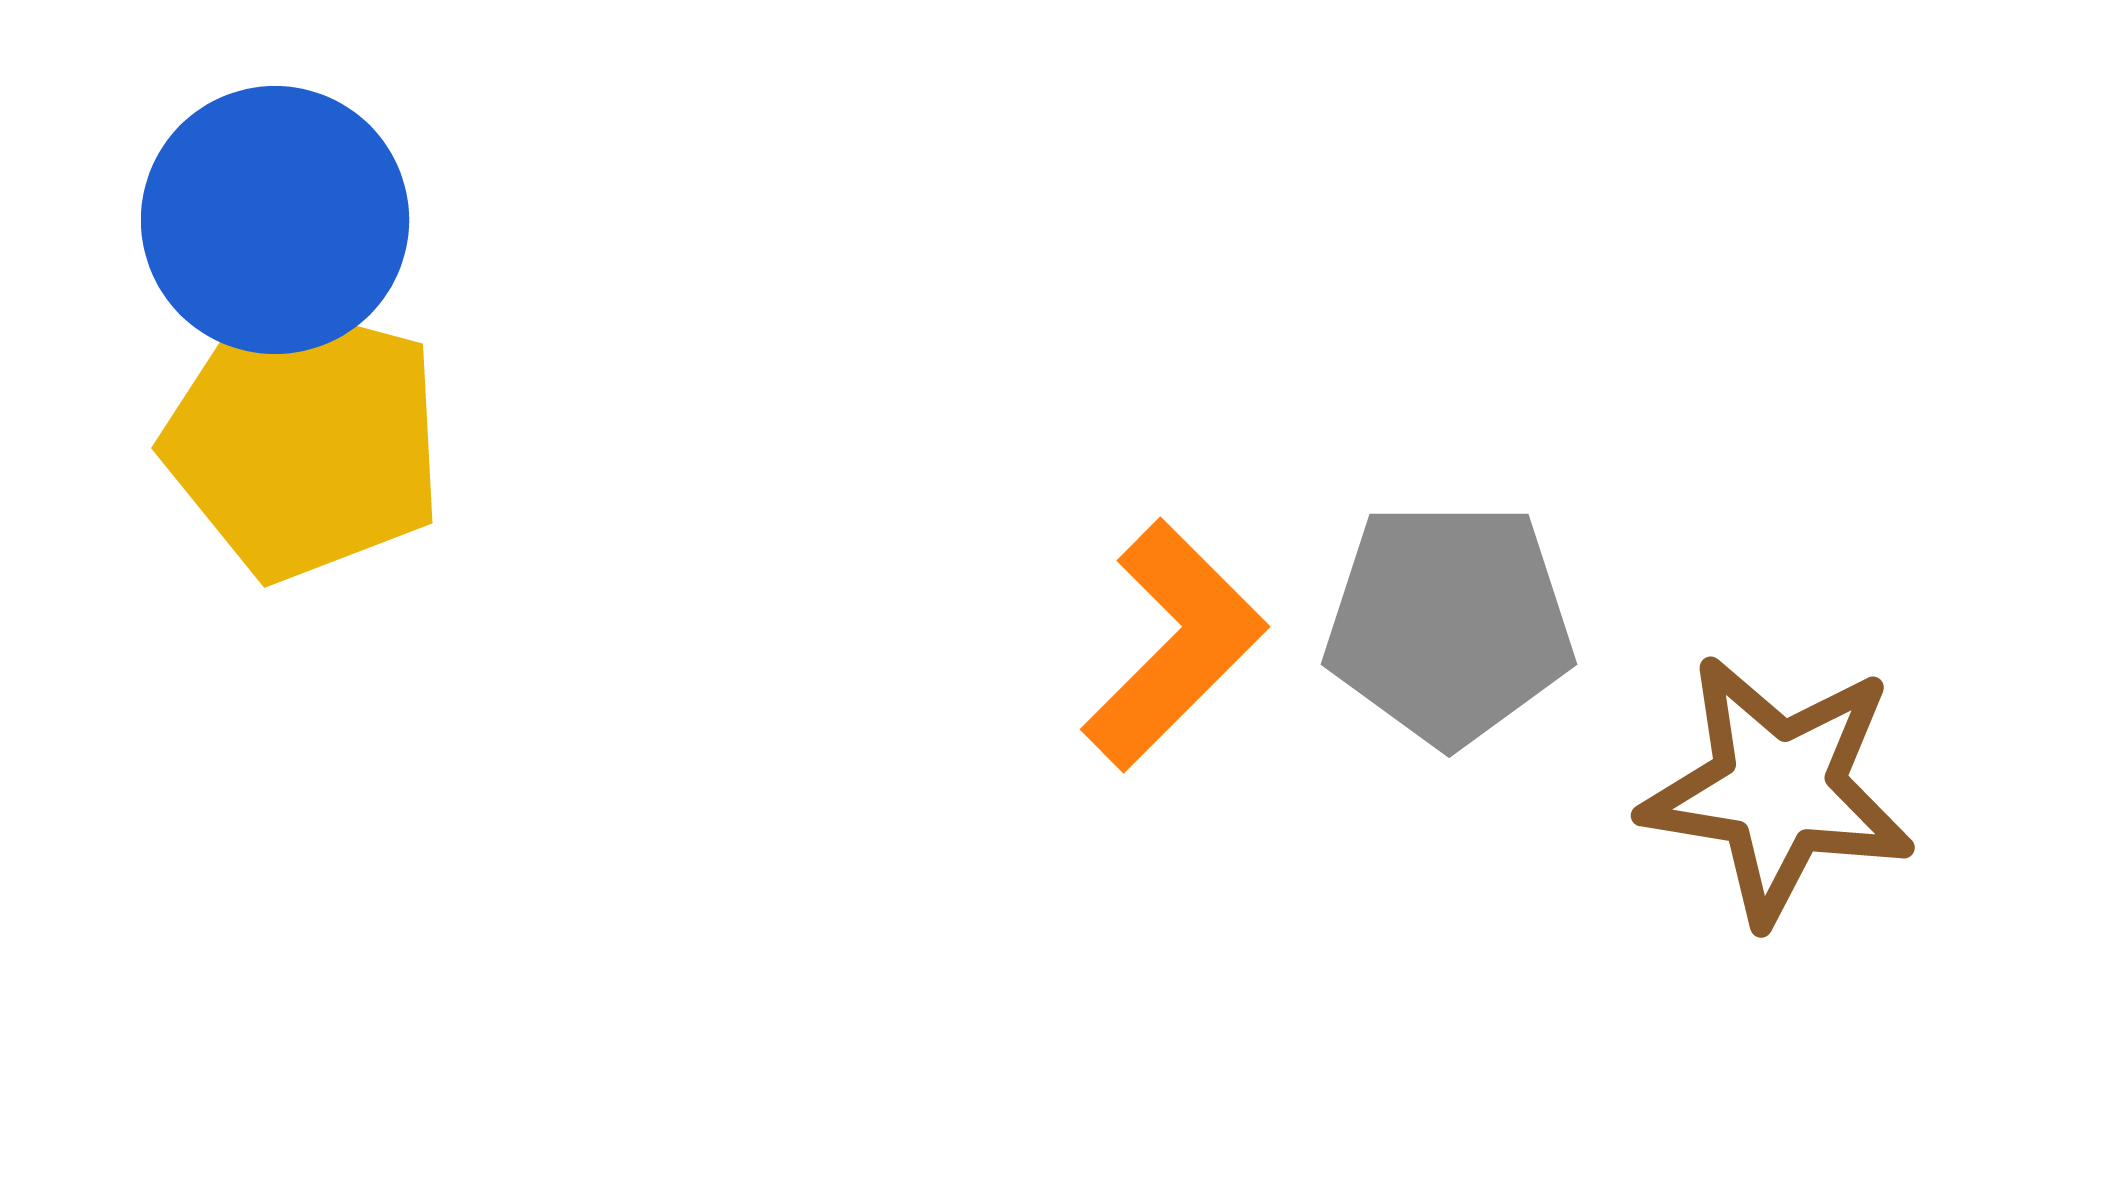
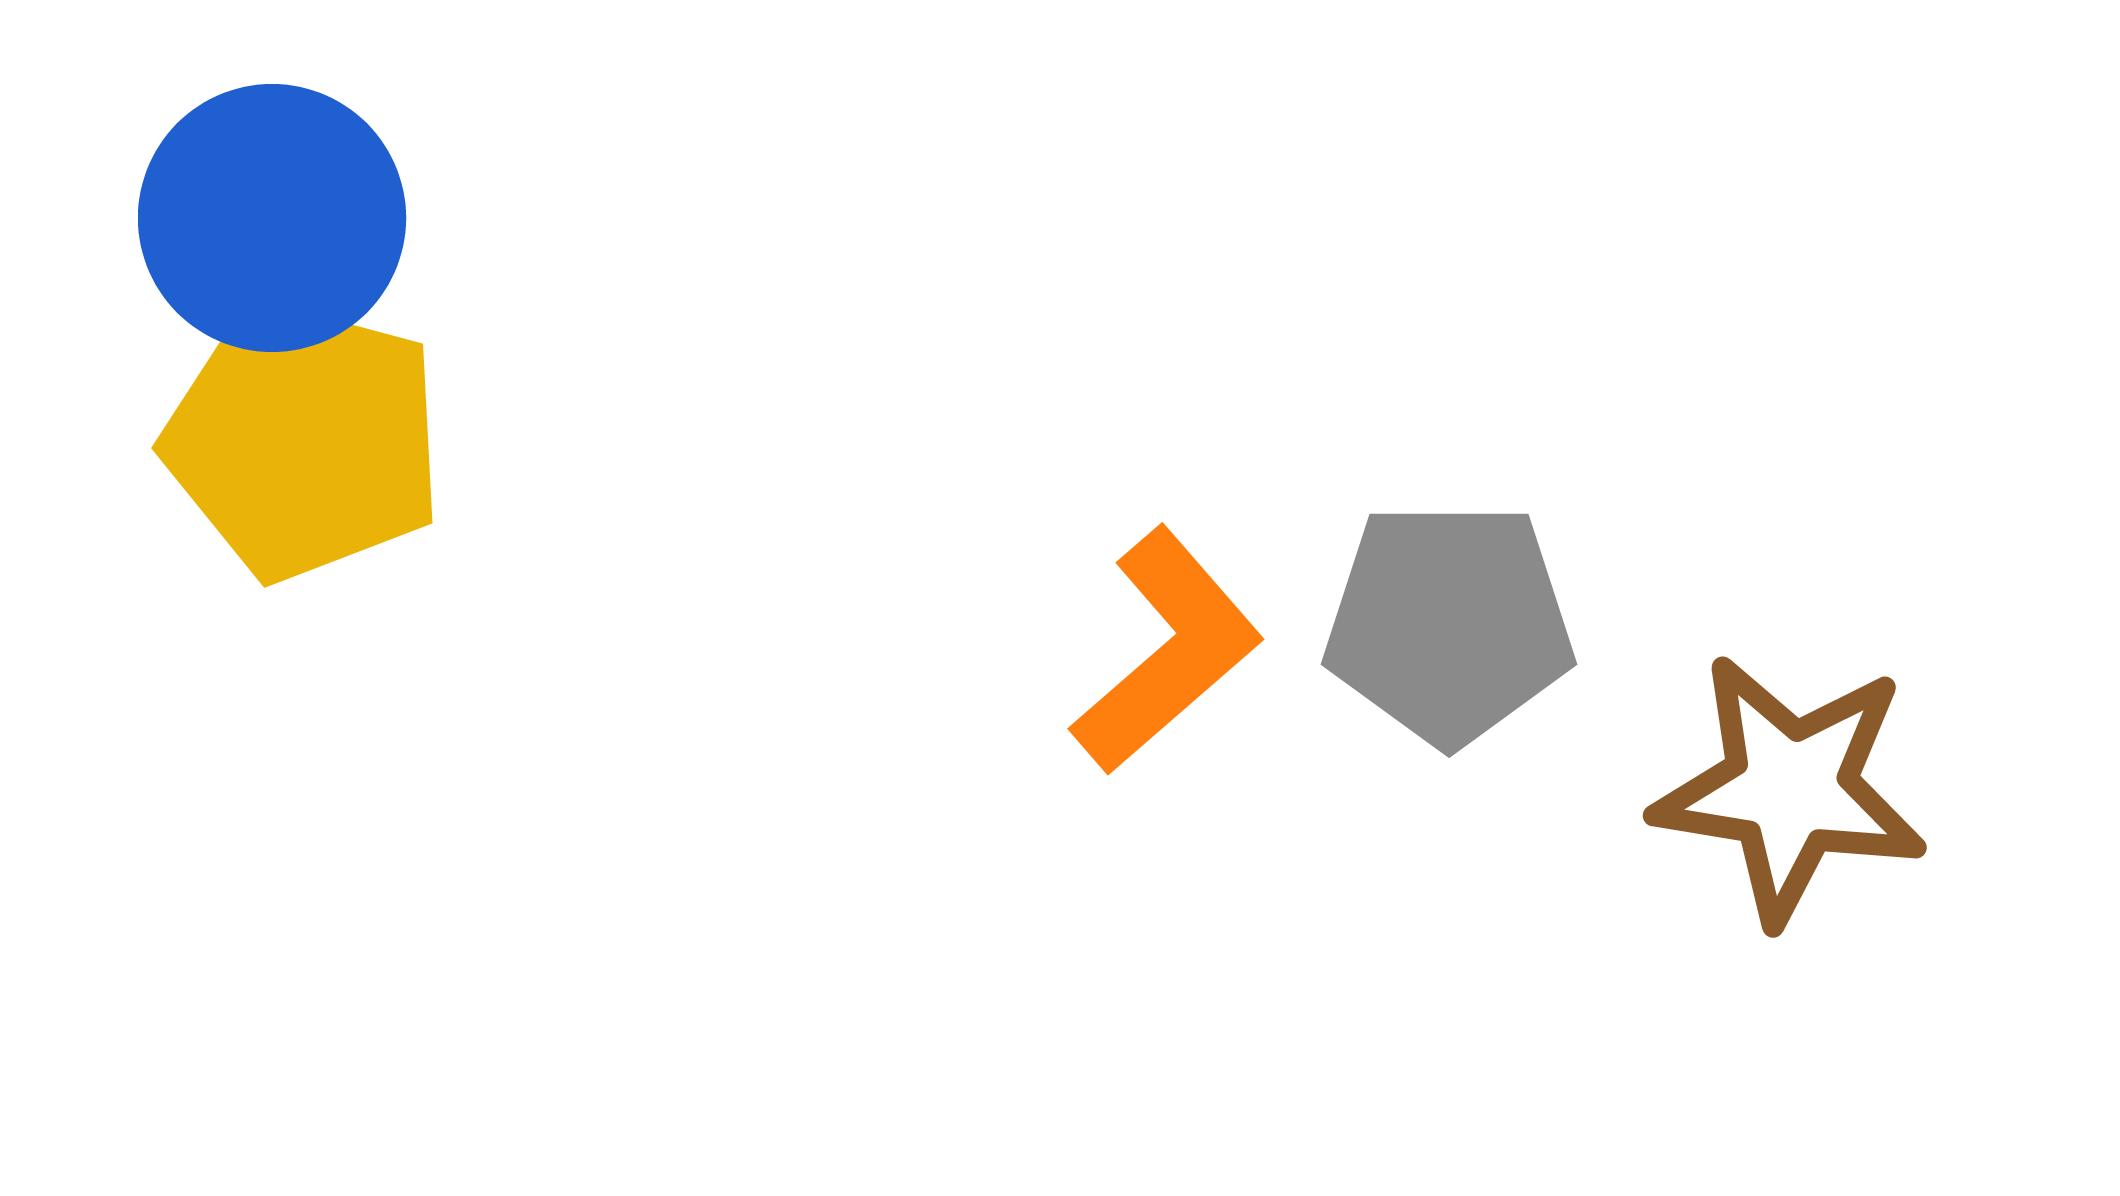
blue circle: moved 3 px left, 2 px up
orange L-shape: moved 7 px left, 6 px down; rotated 4 degrees clockwise
brown star: moved 12 px right
